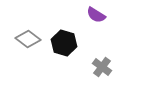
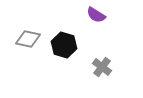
gray diamond: rotated 25 degrees counterclockwise
black hexagon: moved 2 px down
